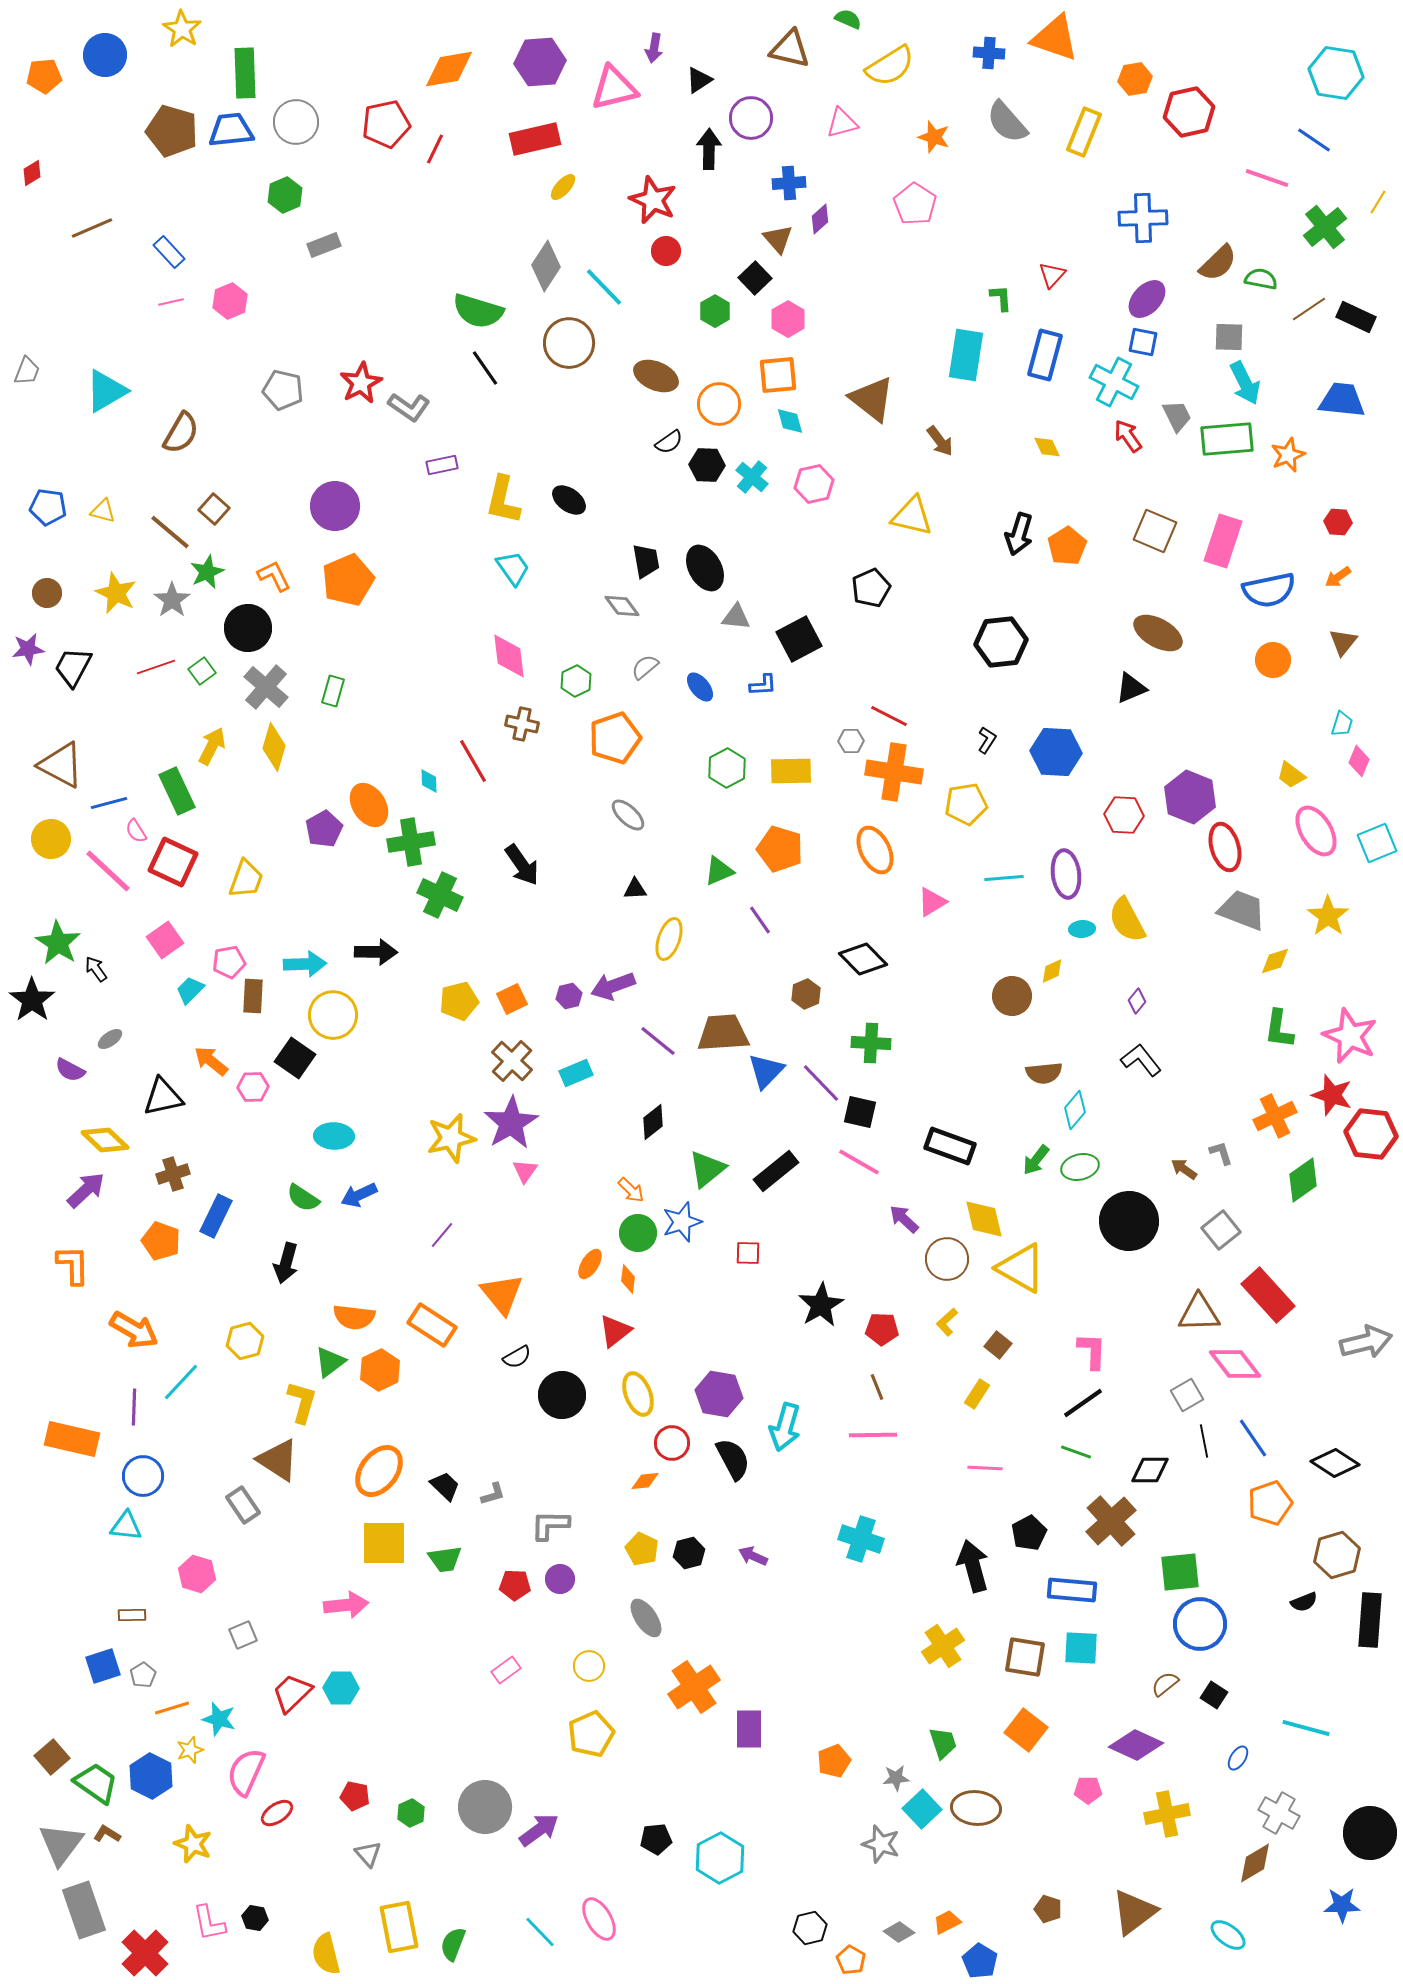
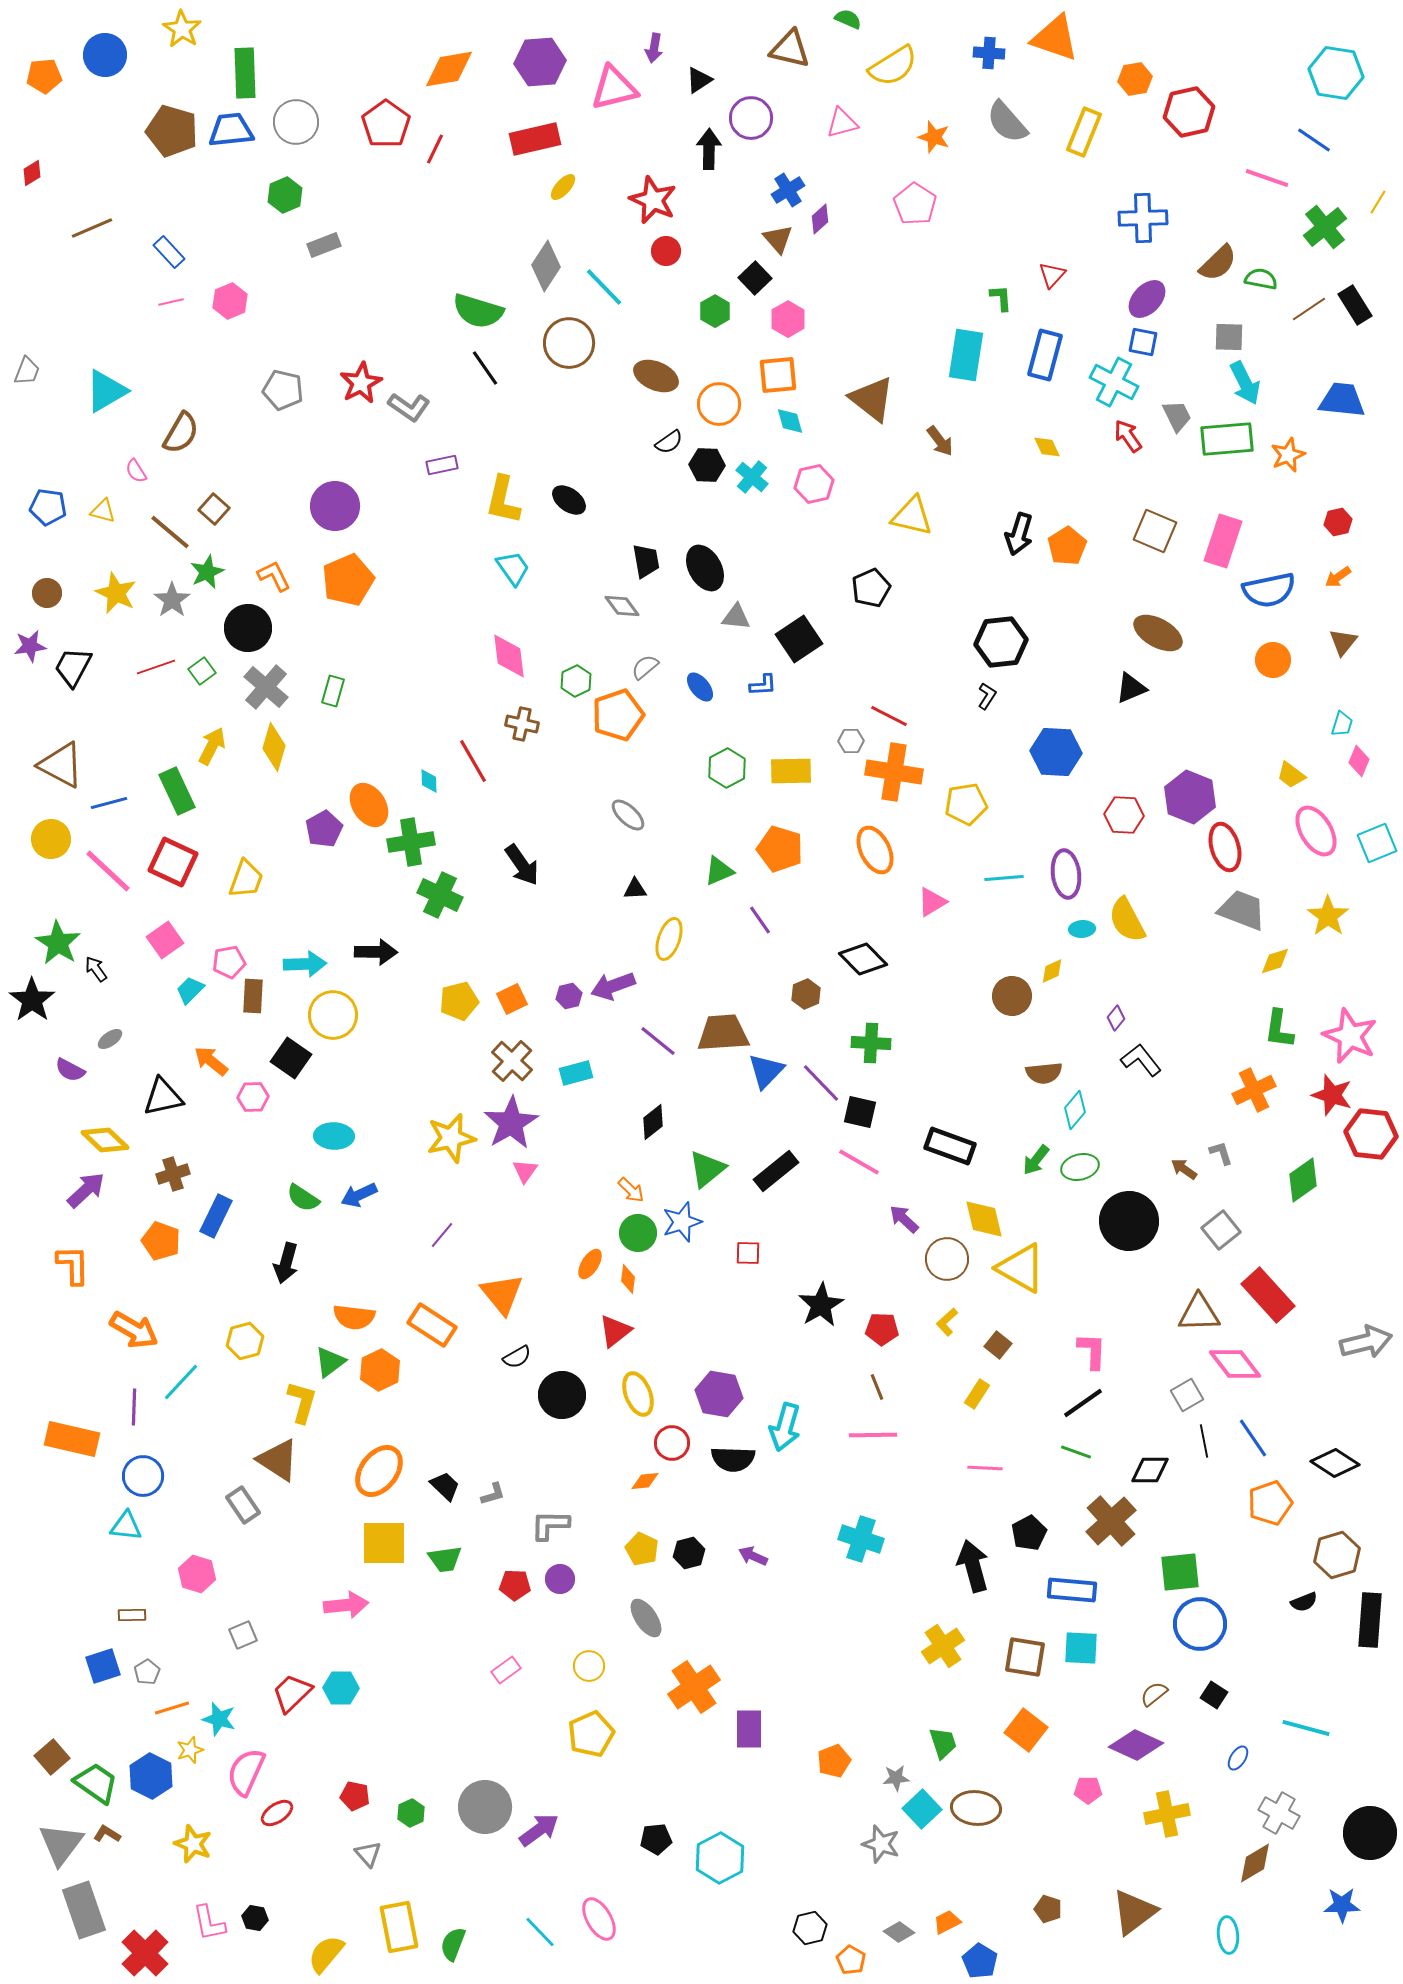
yellow semicircle at (890, 66): moved 3 px right
red pentagon at (386, 124): rotated 24 degrees counterclockwise
blue cross at (789, 183): moved 1 px left, 7 px down; rotated 28 degrees counterclockwise
black rectangle at (1356, 317): moved 1 px left, 12 px up; rotated 33 degrees clockwise
red hexagon at (1338, 522): rotated 16 degrees counterclockwise
black square at (799, 639): rotated 6 degrees counterclockwise
purple star at (28, 649): moved 2 px right, 3 px up
orange pentagon at (615, 738): moved 3 px right, 23 px up
black L-shape at (987, 740): moved 44 px up
pink semicircle at (136, 831): moved 360 px up
purple diamond at (1137, 1001): moved 21 px left, 17 px down
black square at (295, 1058): moved 4 px left
cyan rectangle at (576, 1073): rotated 8 degrees clockwise
pink hexagon at (253, 1087): moved 10 px down
orange cross at (1275, 1116): moved 21 px left, 26 px up
black semicircle at (733, 1459): rotated 120 degrees clockwise
gray pentagon at (143, 1675): moved 4 px right, 3 px up
brown semicircle at (1165, 1684): moved 11 px left, 10 px down
cyan ellipse at (1228, 1935): rotated 48 degrees clockwise
yellow semicircle at (326, 1954): rotated 54 degrees clockwise
